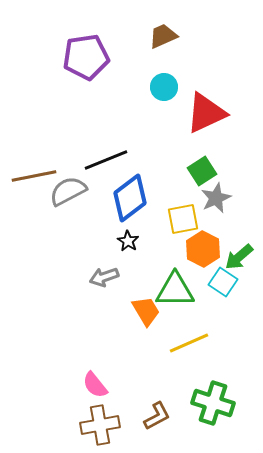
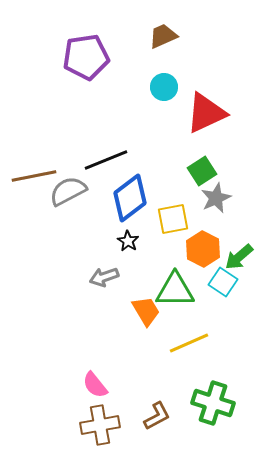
yellow square: moved 10 px left
